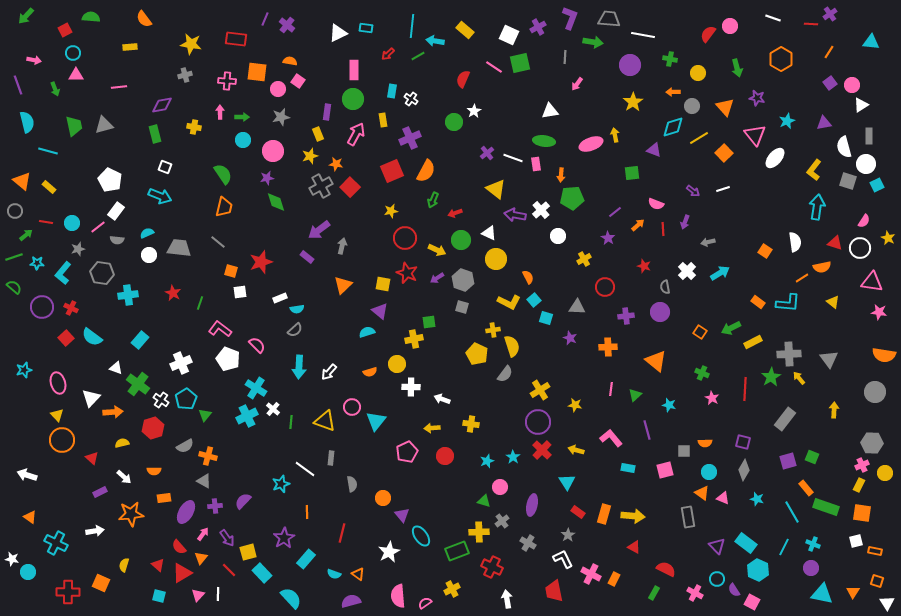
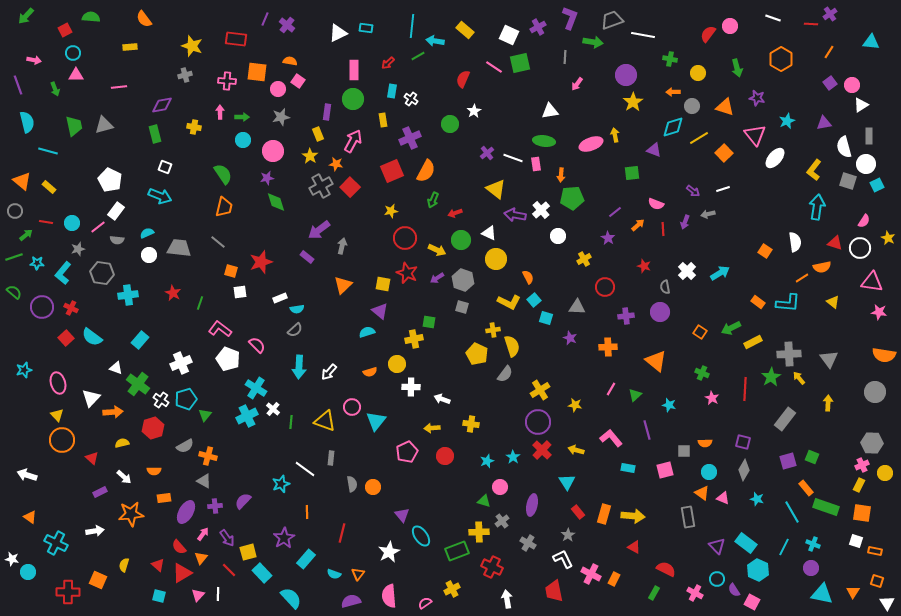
gray trapezoid at (609, 19): moved 3 px right, 1 px down; rotated 25 degrees counterclockwise
yellow star at (191, 44): moved 1 px right, 2 px down; rotated 10 degrees clockwise
red arrow at (388, 54): moved 9 px down
purple circle at (630, 65): moved 4 px left, 10 px down
orange triangle at (725, 107): rotated 30 degrees counterclockwise
green circle at (454, 122): moved 4 px left, 2 px down
pink arrow at (356, 134): moved 3 px left, 7 px down
yellow star at (310, 156): rotated 21 degrees counterclockwise
gray arrow at (708, 242): moved 28 px up
green semicircle at (14, 287): moved 5 px down
green square at (429, 322): rotated 16 degrees clockwise
pink line at (611, 389): rotated 24 degrees clockwise
cyan pentagon at (186, 399): rotated 15 degrees clockwise
yellow arrow at (834, 410): moved 6 px left, 7 px up
orange circle at (383, 498): moved 10 px left, 11 px up
red rectangle at (578, 512): rotated 16 degrees clockwise
white square at (856, 541): rotated 32 degrees clockwise
orange triangle at (358, 574): rotated 32 degrees clockwise
orange square at (101, 583): moved 3 px left, 3 px up
pink semicircle at (398, 596): moved 9 px left
